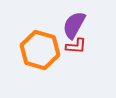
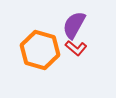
red L-shape: moved 2 px down; rotated 35 degrees clockwise
